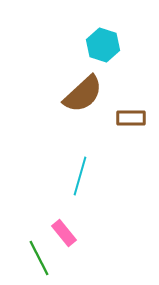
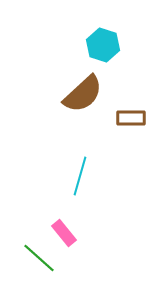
green line: rotated 21 degrees counterclockwise
